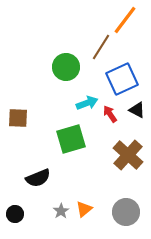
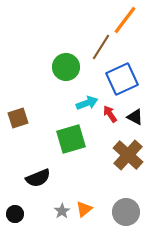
black triangle: moved 2 px left, 7 px down
brown square: rotated 20 degrees counterclockwise
gray star: moved 1 px right
